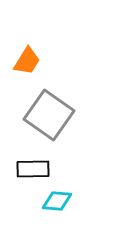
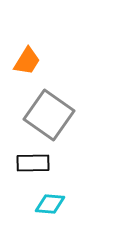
black rectangle: moved 6 px up
cyan diamond: moved 7 px left, 3 px down
